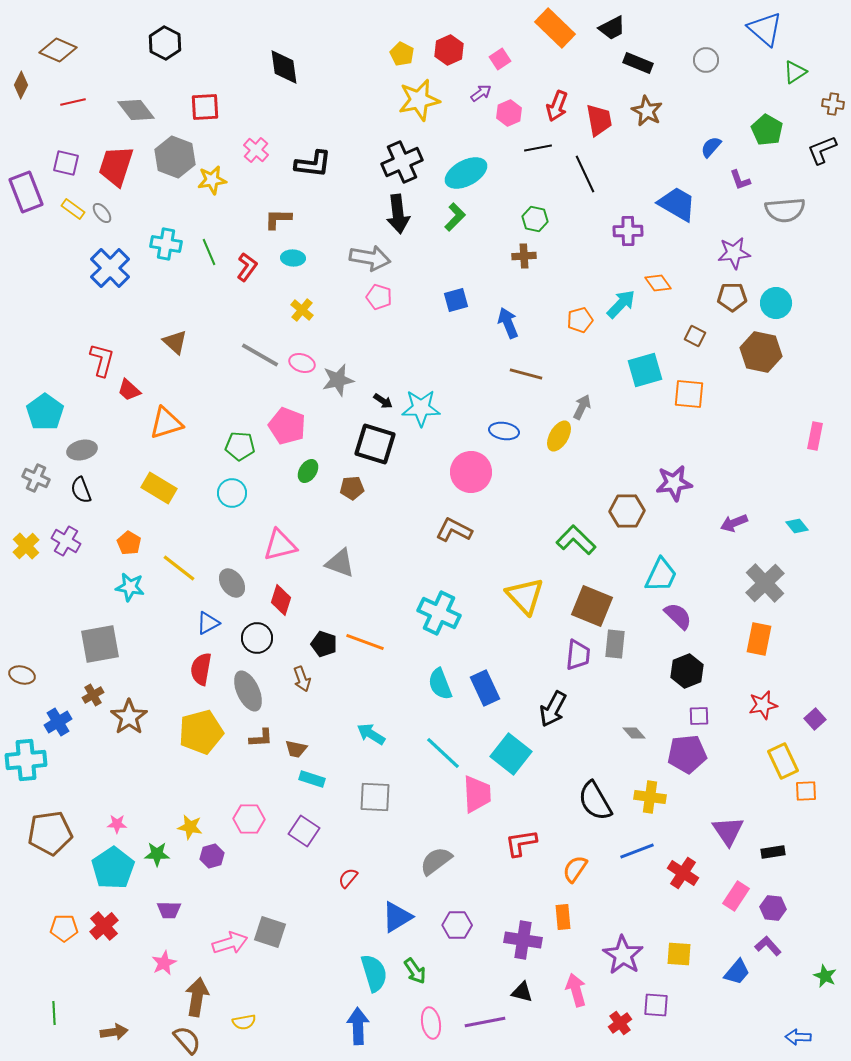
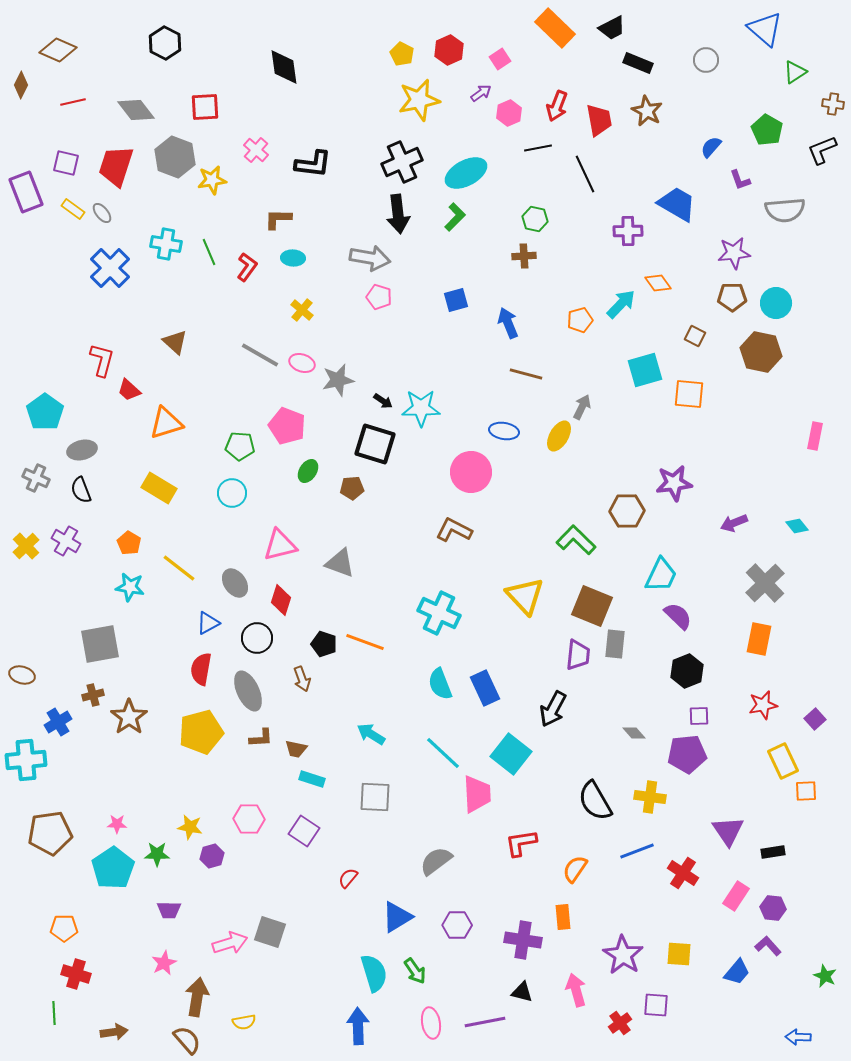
gray ellipse at (232, 583): moved 3 px right
brown cross at (93, 695): rotated 15 degrees clockwise
red cross at (104, 926): moved 28 px left, 48 px down; rotated 32 degrees counterclockwise
